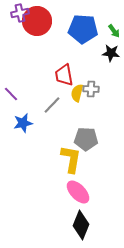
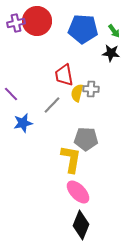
purple cross: moved 4 px left, 10 px down
